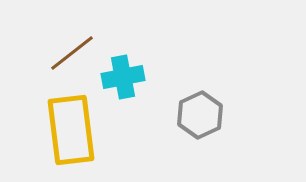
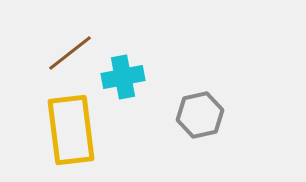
brown line: moved 2 px left
gray hexagon: rotated 12 degrees clockwise
